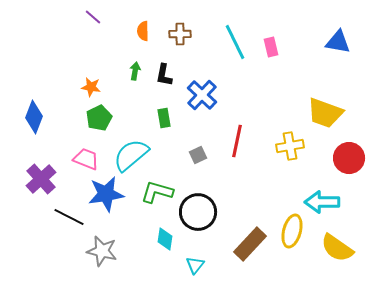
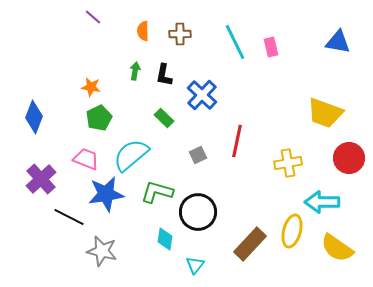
green rectangle: rotated 36 degrees counterclockwise
yellow cross: moved 2 px left, 17 px down
